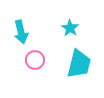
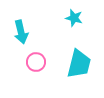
cyan star: moved 4 px right, 10 px up; rotated 18 degrees counterclockwise
pink circle: moved 1 px right, 2 px down
